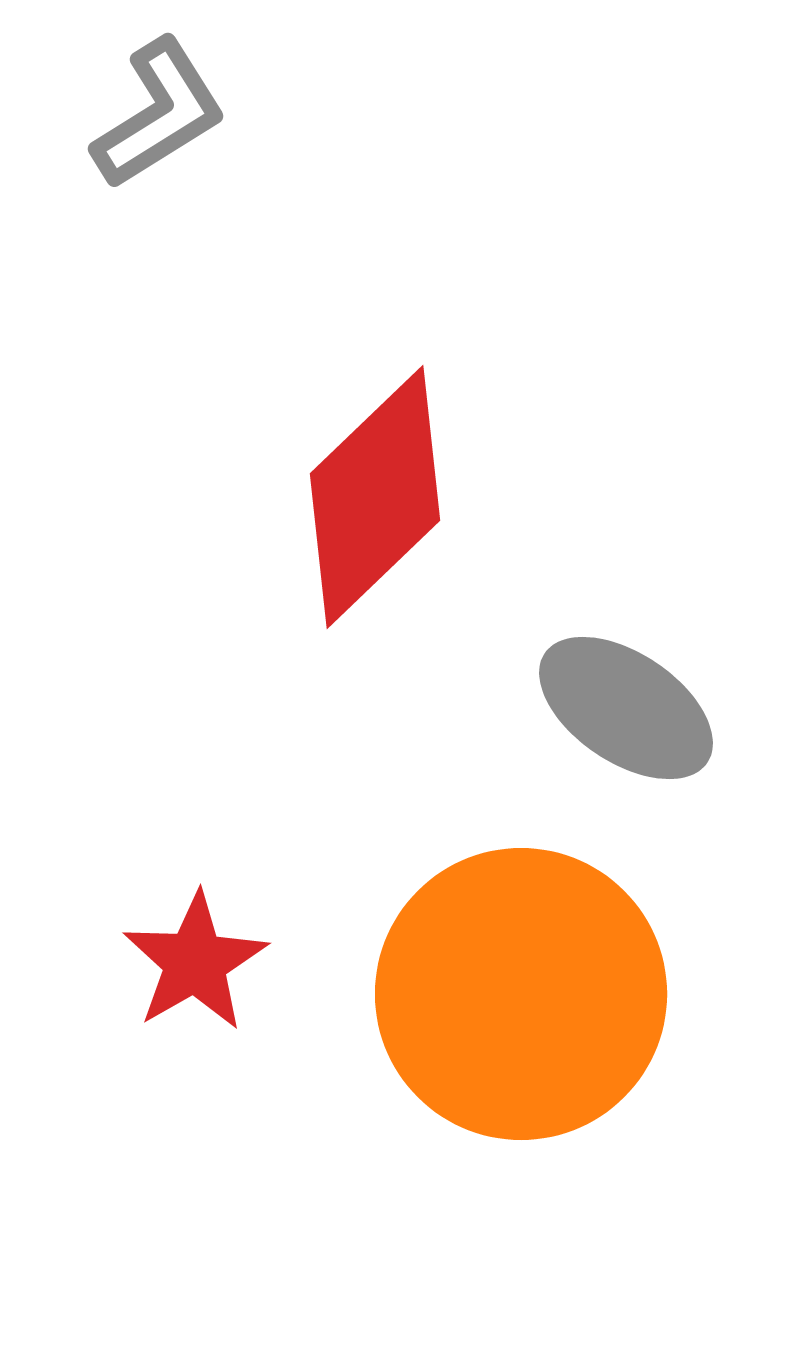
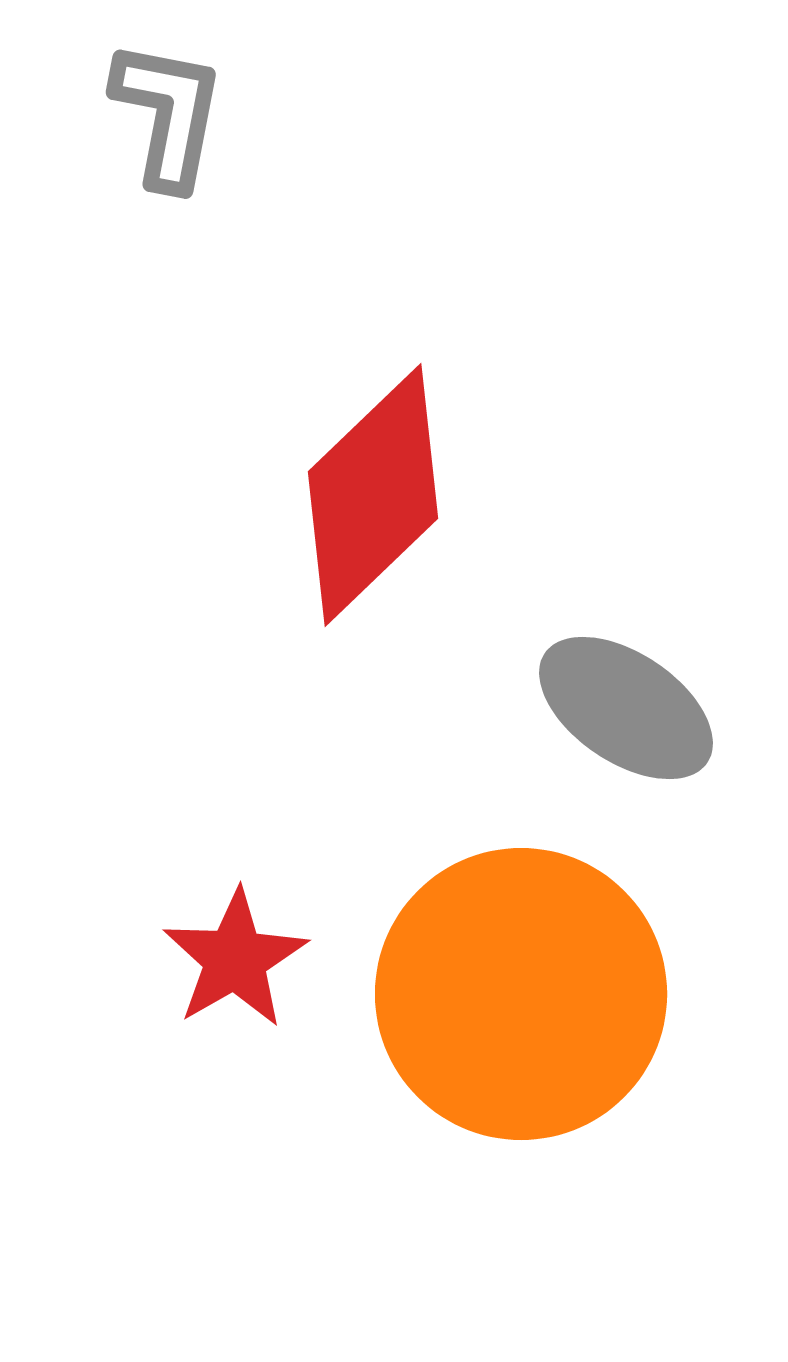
gray L-shape: moved 9 px right; rotated 47 degrees counterclockwise
red diamond: moved 2 px left, 2 px up
red star: moved 40 px right, 3 px up
